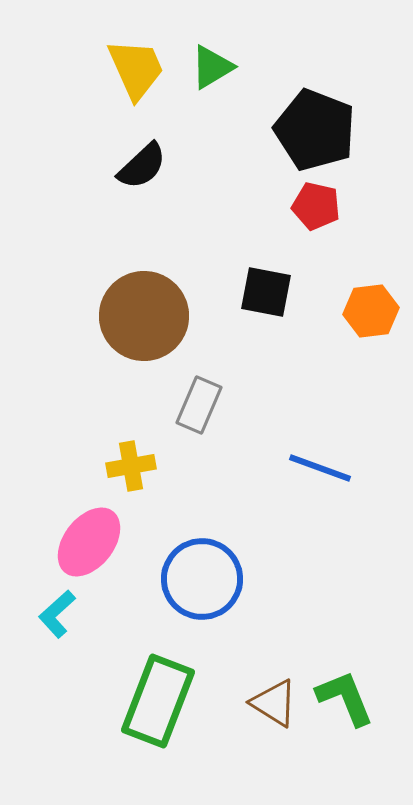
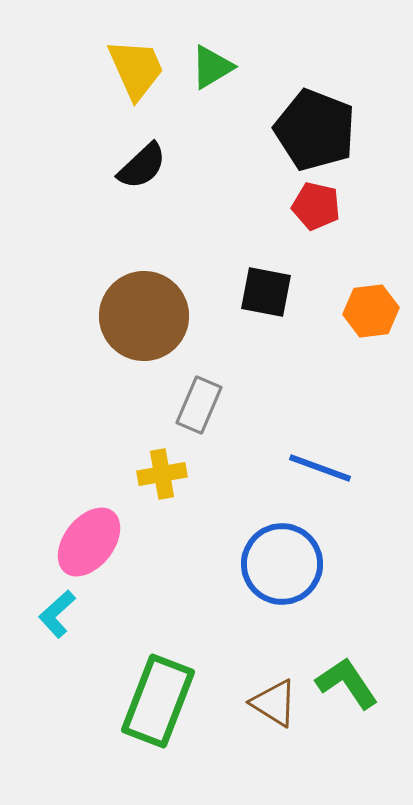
yellow cross: moved 31 px right, 8 px down
blue circle: moved 80 px right, 15 px up
green L-shape: moved 2 px right, 15 px up; rotated 12 degrees counterclockwise
